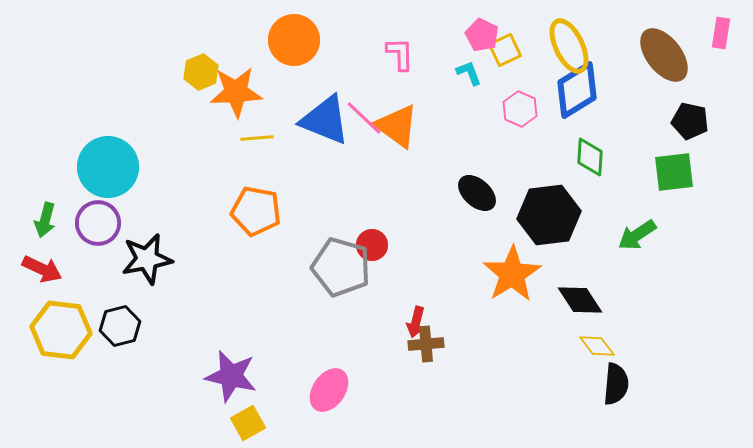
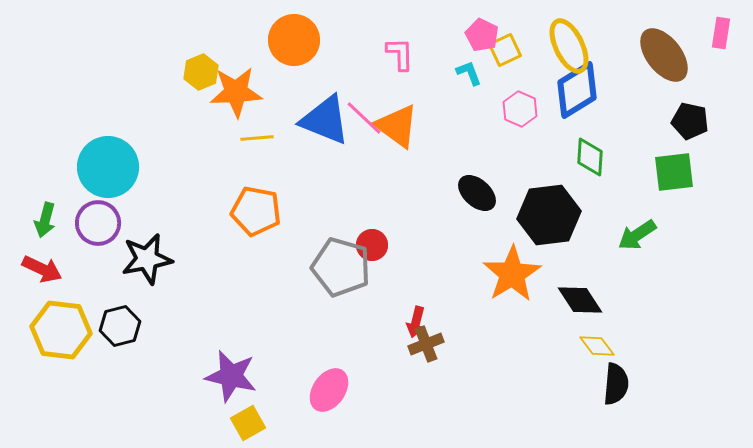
brown cross at (426, 344): rotated 16 degrees counterclockwise
